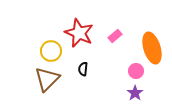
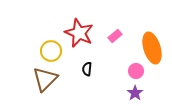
black semicircle: moved 4 px right
brown triangle: moved 2 px left
